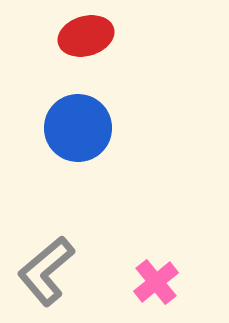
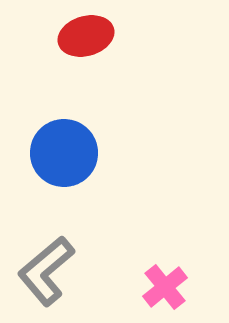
blue circle: moved 14 px left, 25 px down
pink cross: moved 9 px right, 5 px down
